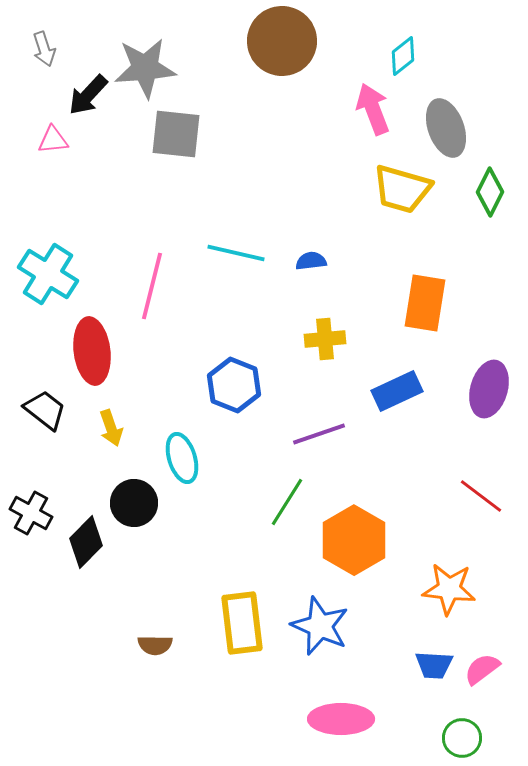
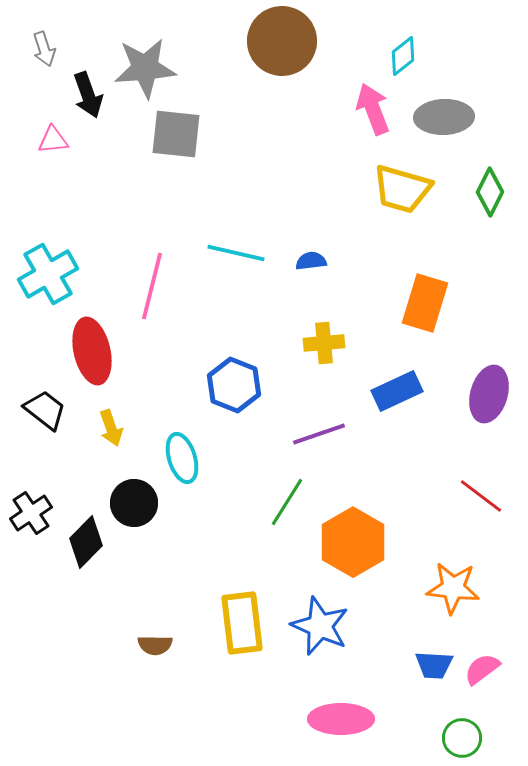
black arrow: rotated 63 degrees counterclockwise
gray ellipse: moved 2 px left, 11 px up; rotated 72 degrees counterclockwise
cyan cross: rotated 28 degrees clockwise
orange rectangle: rotated 8 degrees clockwise
yellow cross: moved 1 px left, 4 px down
red ellipse: rotated 6 degrees counterclockwise
purple ellipse: moved 5 px down
black cross: rotated 27 degrees clockwise
orange hexagon: moved 1 px left, 2 px down
orange star: moved 4 px right, 1 px up
